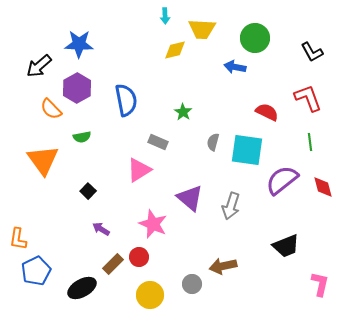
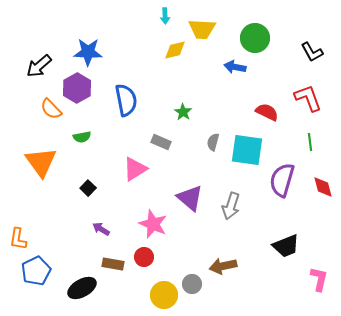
blue star: moved 9 px right, 8 px down
gray rectangle: moved 3 px right
orange triangle: moved 2 px left, 2 px down
pink triangle: moved 4 px left, 1 px up
purple semicircle: rotated 36 degrees counterclockwise
black square: moved 3 px up
red circle: moved 5 px right
brown rectangle: rotated 55 degrees clockwise
pink L-shape: moved 1 px left, 5 px up
yellow circle: moved 14 px right
